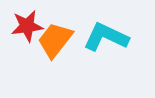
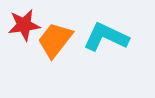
red star: moved 3 px left, 1 px up
